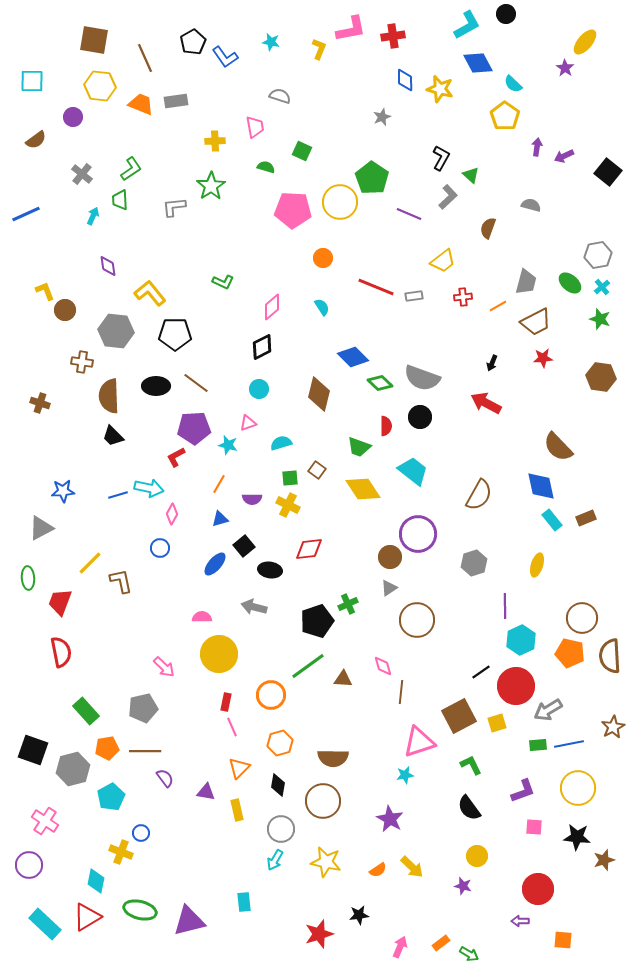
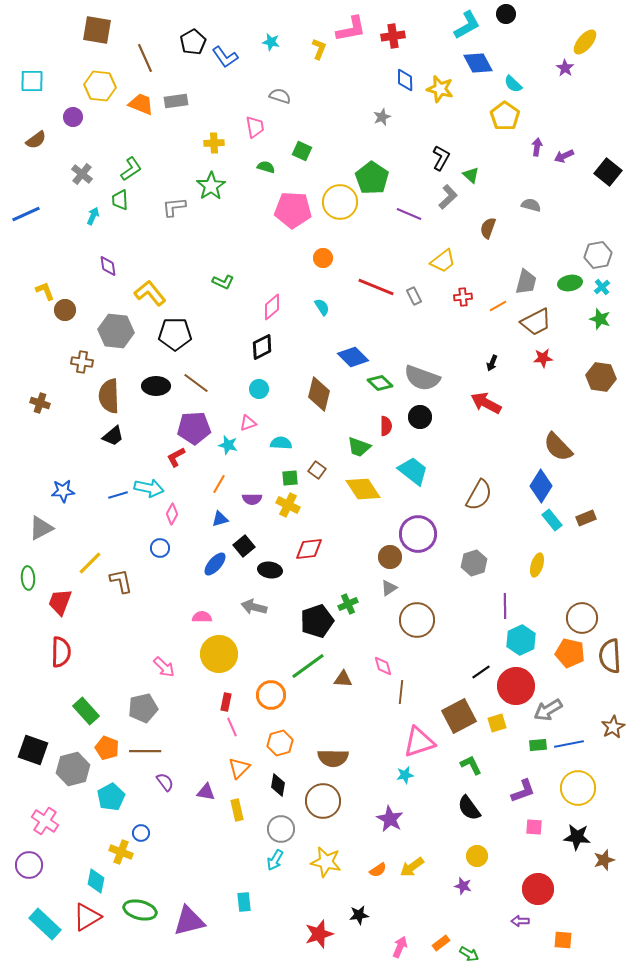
brown square at (94, 40): moved 3 px right, 10 px up
yellow cross at (215, 141): moved 1 px left, 2 px down
green ellipse at (570, 283): rotated 50 degrees counterclockwise
gray rectangle at (414, 296): rotated 72 degrees clockwise
black trapezoid at (113, 436): rotated 85 degrees counterclockwise
cyan semicircle at (281, 443): rotated 20 degrees clockwise
blue diamond at (541, 486): rotated 44 degrees clockwise
red semicircle at (61, 652): rotated 12 degrees clockwise
orange pentagon at (107, 748): rotated 30 degrees clockwise
purple semicircle at (165, 778): moved 4 px down
yellow arrow at (412, 867): rotated 100 degrees clockwise
